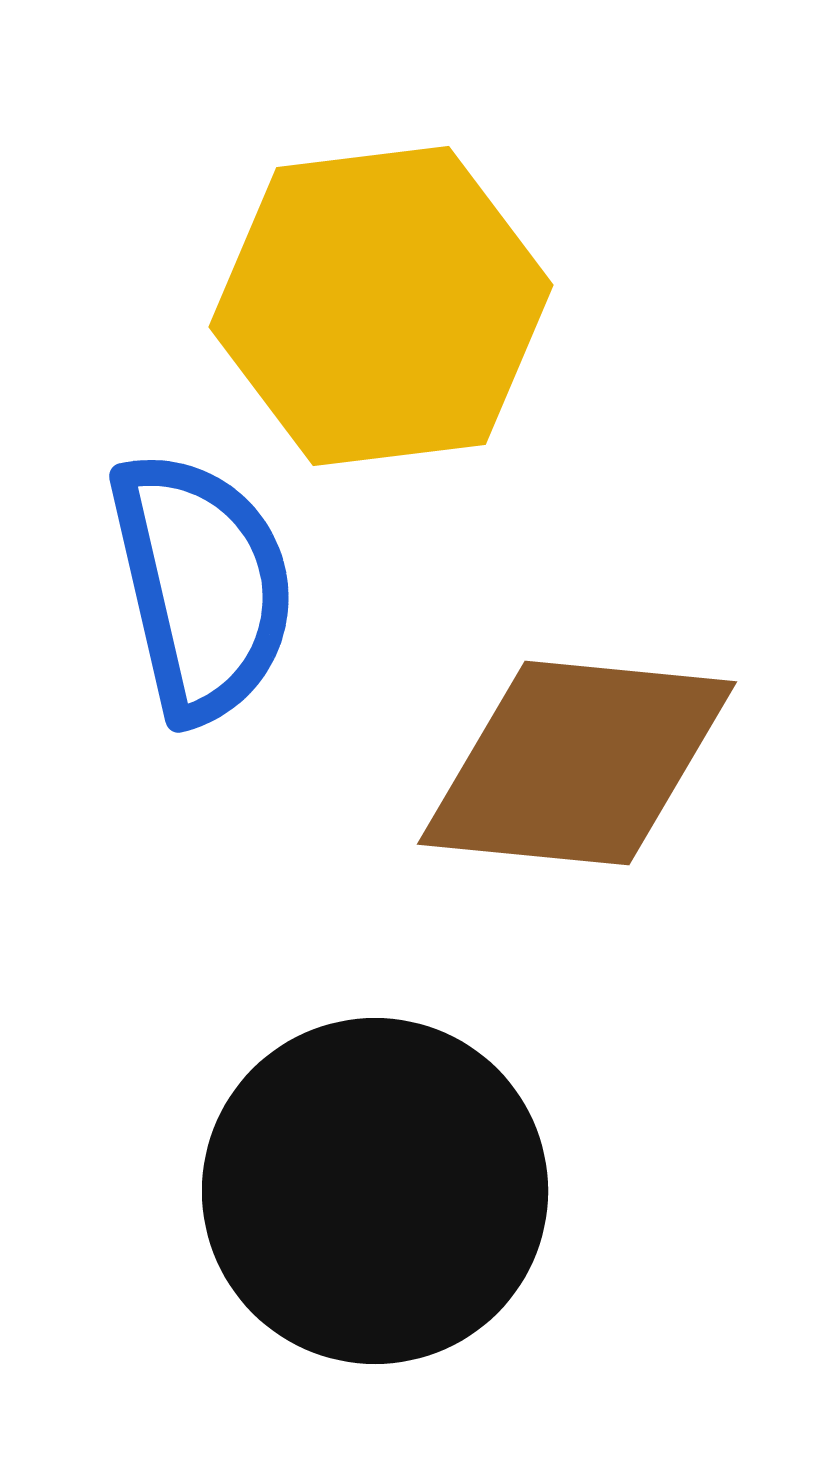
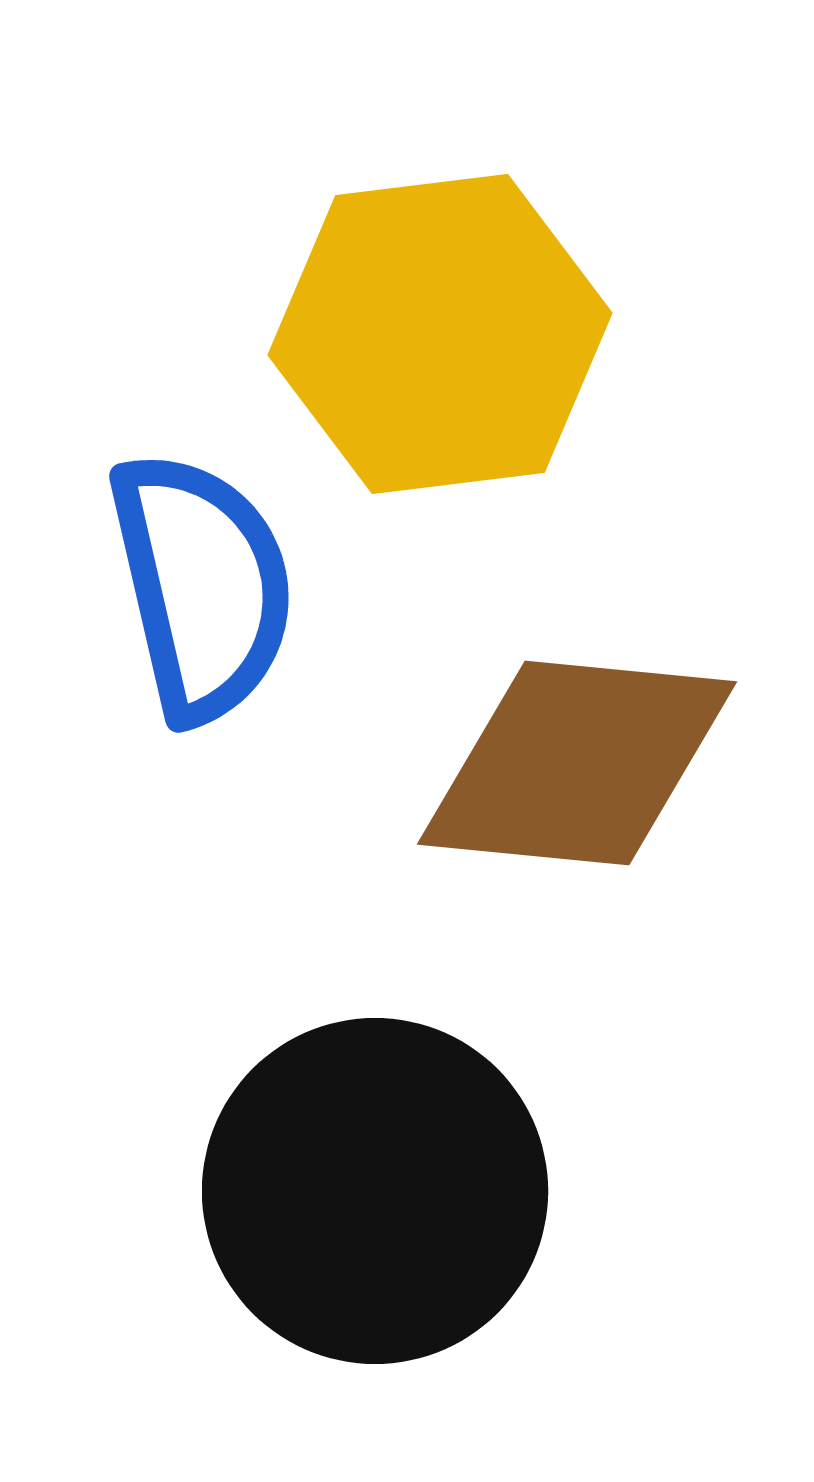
yellow hexagon: moved 59 px right, 28 px down
